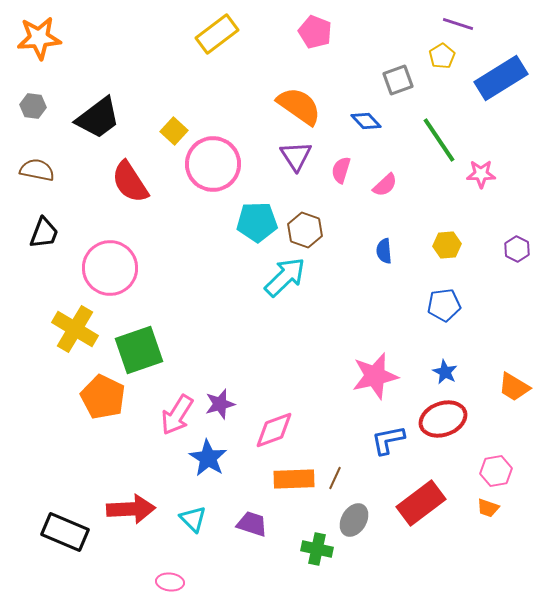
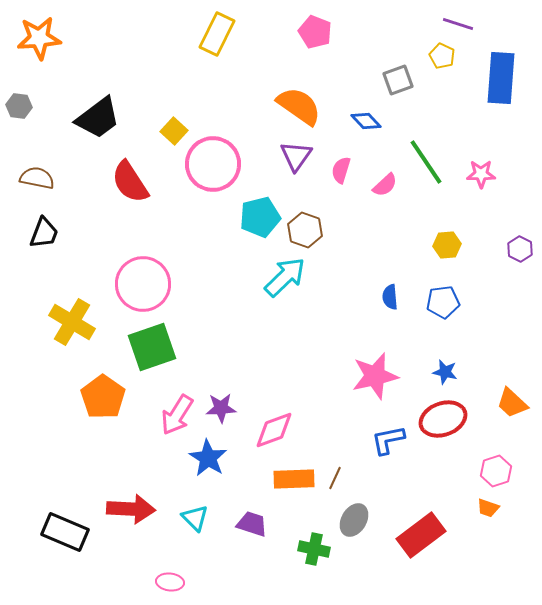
yellow rectangle at (217, 34): rotated 27 degrees counterclockwise
yellow pentagon at (442, 56): rotated 15 degrees counterclockwise
blue rectangle at (501, 78): rotated 54 degrees counterclockwise
gray hexagon at (33, 106): moved 14 px left
green line at (439, 140): moved 13 px left, 22 px down
purple triangle at (296, 156): rotated 8 degrees clockwise
brown semicircle at (37, 170): moved 8 px down
cyan pentagon at (257, 222): moved 3 px right, 5 px up; rotated 12 degrees counterclockwise
purple hexagon at (517, 249): moved 3 px right
blue semicircle at (384, 251): moved 6 px right, 46 px down
pink circle at (110, 268): moved 33 px right, 16 px down
blue pentagon at (444, 305): moved 1 px left, 3 px up
yellow cross at (75, 329): moved 3 px left, 7 px up
green square at (139, 350): moved 13 px right, 3 px up
blue star at (445, 372): rotated 15 degrees counterclockwise
orange trapezoid at (514, 387): moved 2 px left, 16 px down; rotated 12 degrees clockwise
orange pentagon at (103, 397): rotated 9 degrees clockwise
purple star at (220, 404): moved 1 px right, 4 px down; rotated 12 degrees clockwise
pink hexagon at (496, 471): rotated 8 degrees counterclockwise
red rectangle at (421, 503): moved 32 px down
red arrow at (131, 509): rotated 6 degrees clockwise
cyan triangle at (193, 519): moved 2 px right, 1 px up
green cross at (317, 549): moved 3 px left
